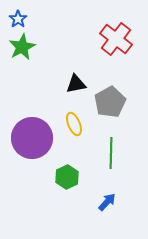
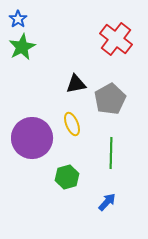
gray pentagon: moved 3 px up
yellow ellipse: moved 2 px left
green hexagon: rotated 10 degrees clockwise
